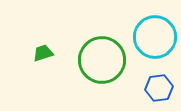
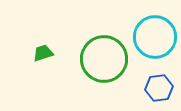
green circle: moved 2 px right, 1 px up
